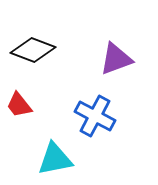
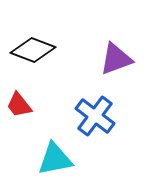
blue cross: rotated 9 degrees clockwise
